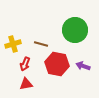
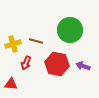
green circle: moved 5 px left
brown line: moved 5 px left, 3 px up
red arrow: moved 1 px right, 1 px up
red triangle: moved 15 px left; rotated 16 degrees clockwise
